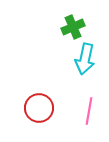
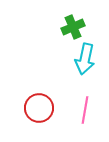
pink line: moved 4 px left, 1 px up
